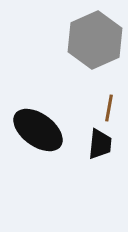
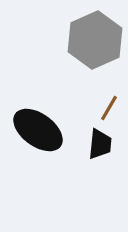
brown line: rotated 20 degrees clockwise
